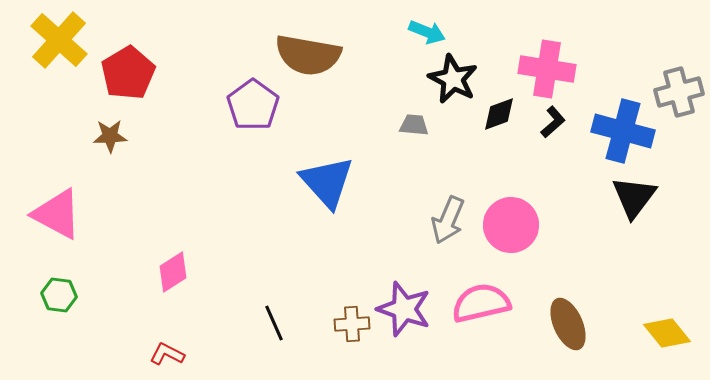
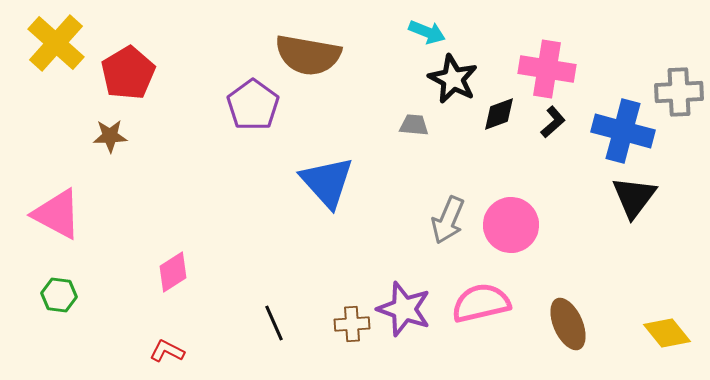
yellow cross: moved 3 px left, 3 px down
gray cross: rotated 12 degrees clockwise
red L-shape: moved 3 px up
